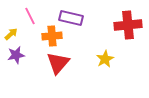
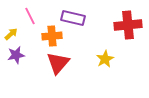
purple rectangle: moved 2 px right
